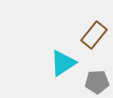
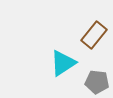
gray pentagon: rotated 10 degrees clockwise
